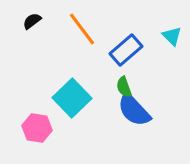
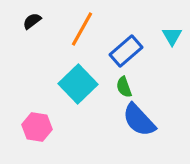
orange line: rotated 66 degrees clockwise
cyan triangle: rotated 15 degrees clockwise
blue rectangle: moved 1 px down
cyan square: moved 6 px right, 14 px up
blue semicircle: moved 5 px right, 10 px down
pink hexagon: moved 1 px up
